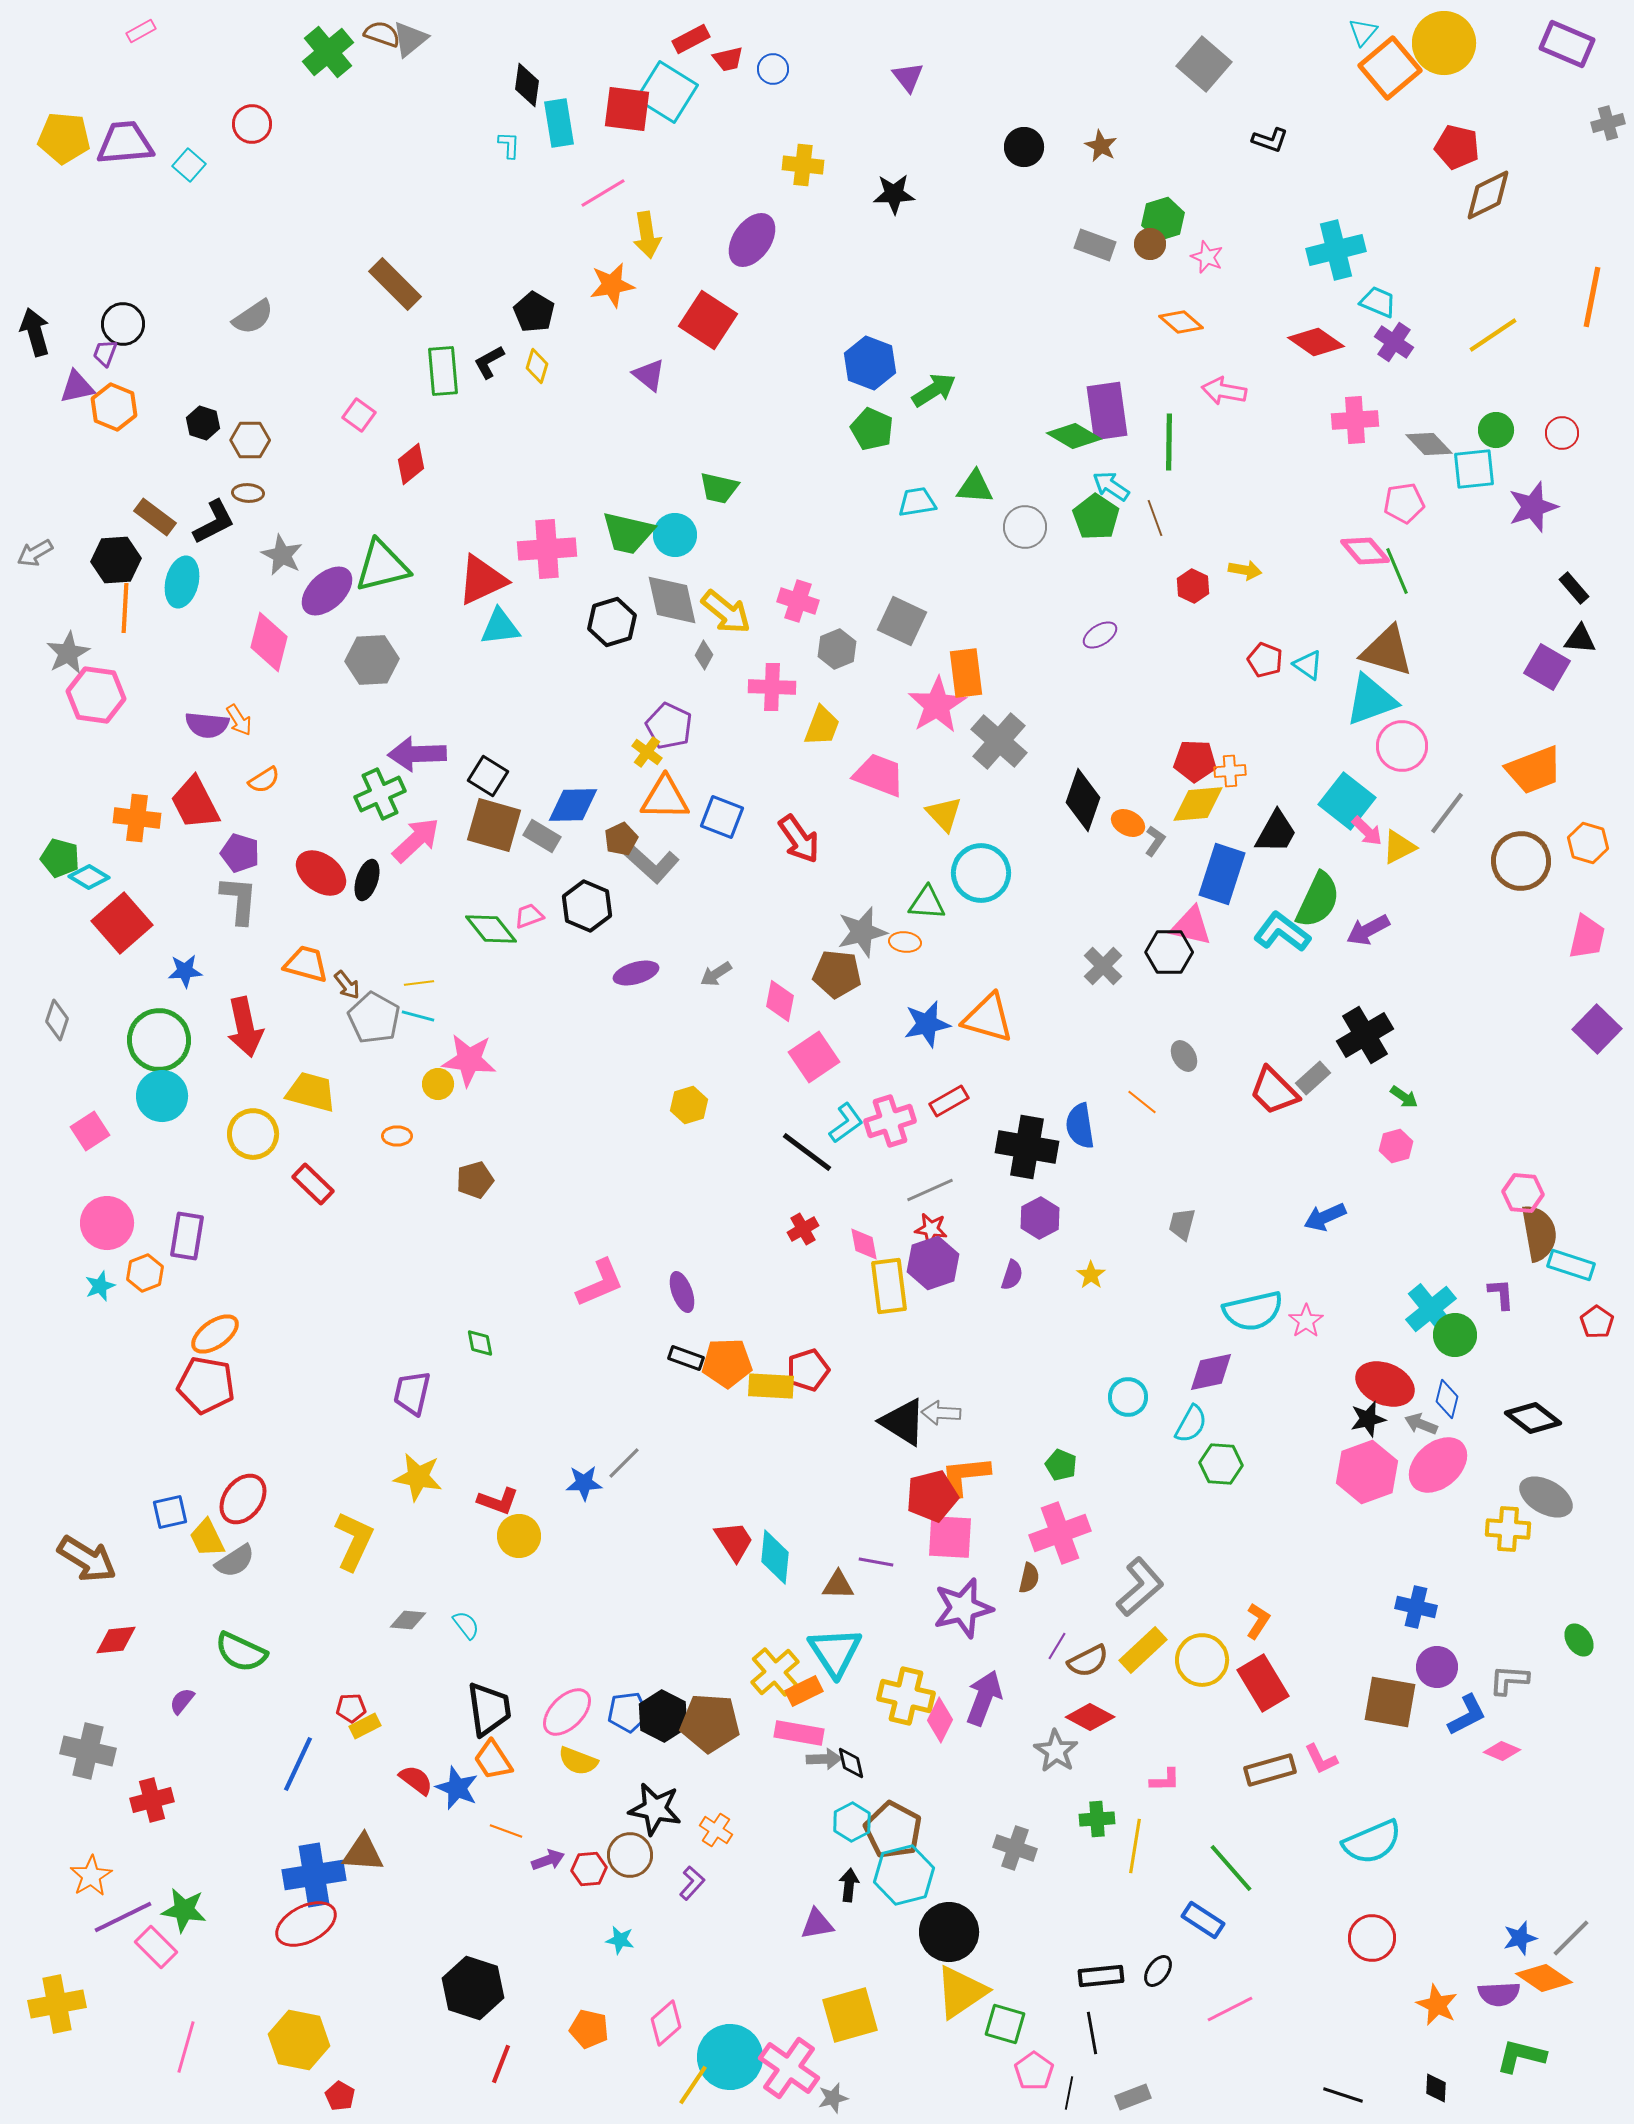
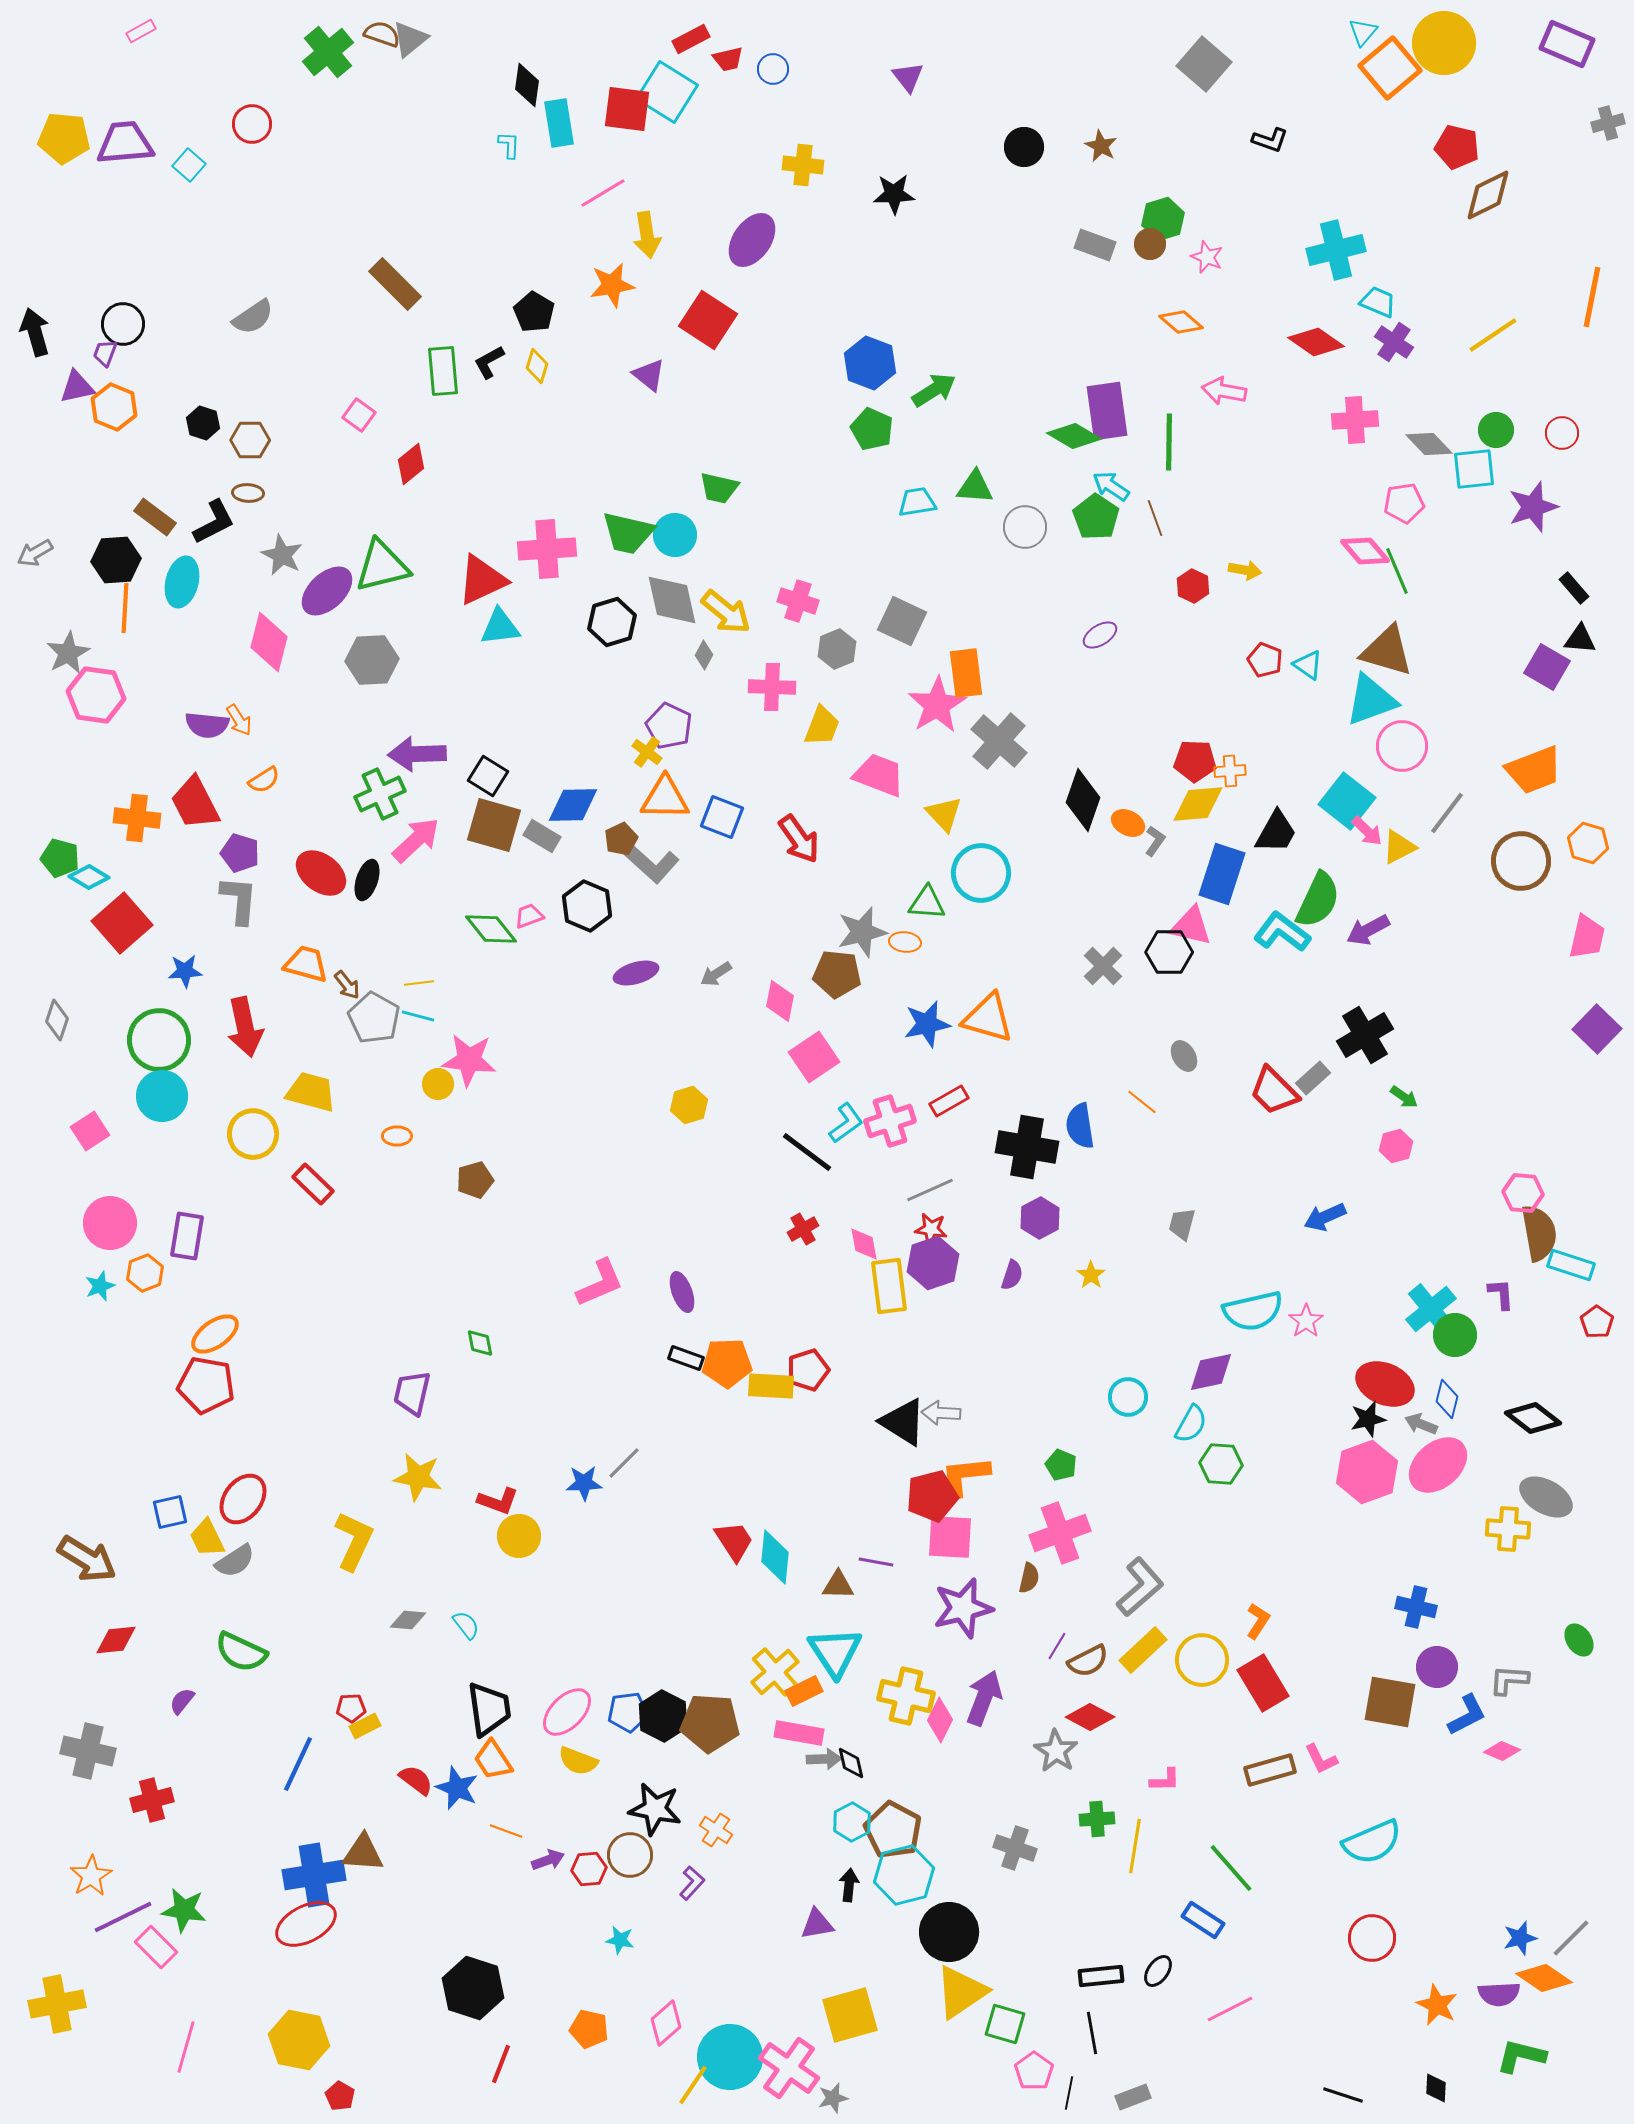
pink circle at (107, 1223): moved 3 px right
